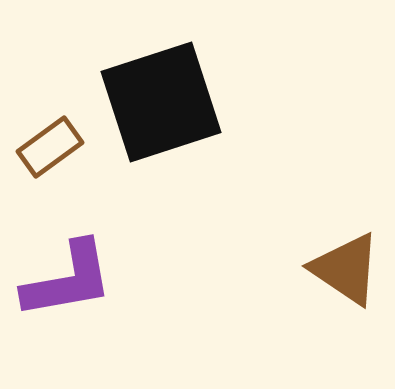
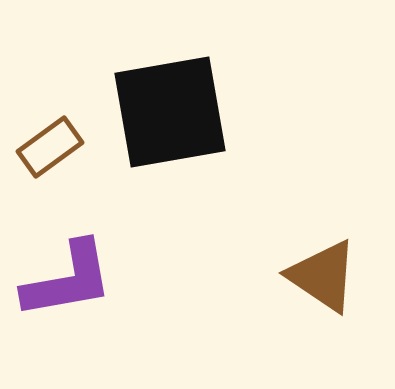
black square: moved 9 px right, 10 px down; rotated 8 degrees clockwise
brown triangle: moved 23 px left, 7 px down
